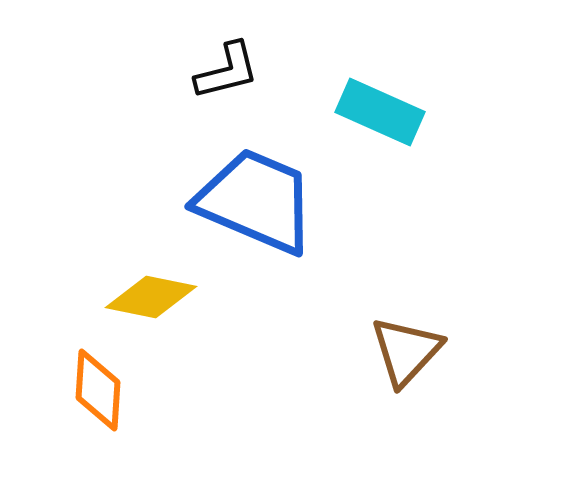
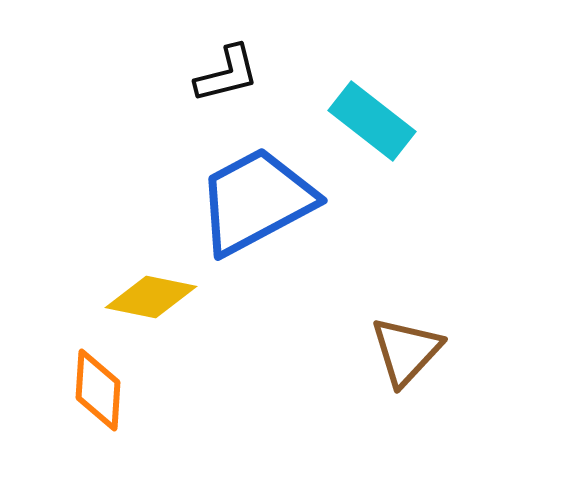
black L-shape: moved 3 px down
cyan rectangle: moved 8 px left, 9 px down; rotated 14 degrees clockwise
blue trapezoid: rotated 51 degrees counterclockwise
